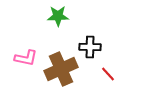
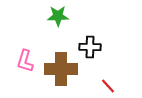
pink L-shape: moved 1 px left, 3 px down; rotated 95 degrees clockwise
brown cross: rotated 24 degrees clockwise
red line: moved 12 px down
